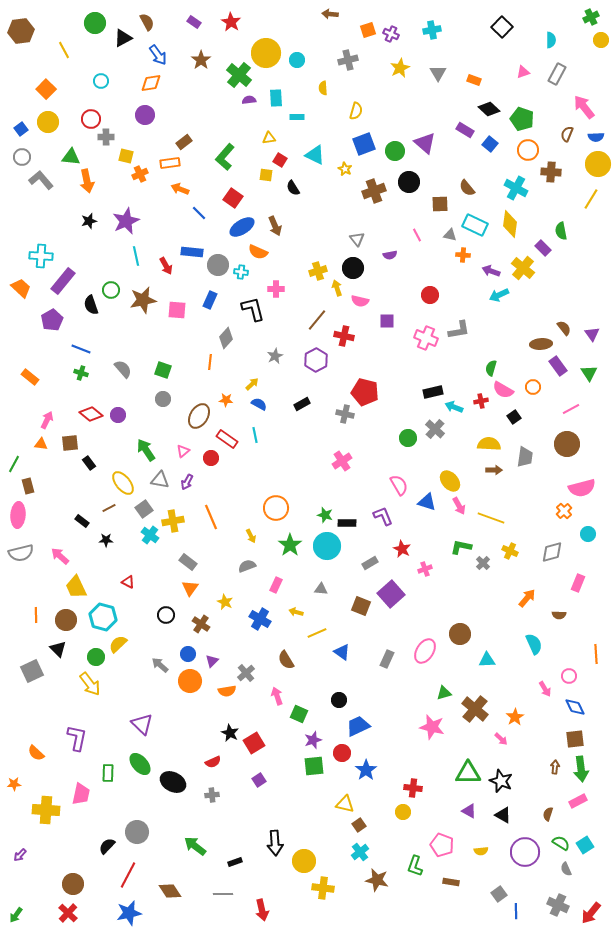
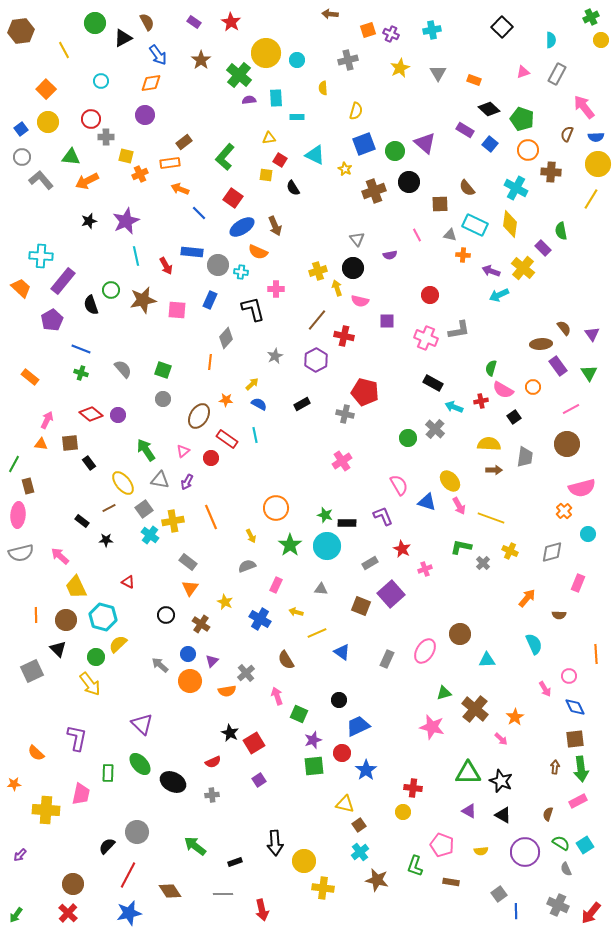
orange arrow at (87, 181): rotated 75 degrees clockwise
black rectangle at (433, 392): moved 9 px up; rotated 42 degrees clockwise
